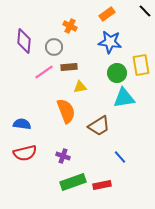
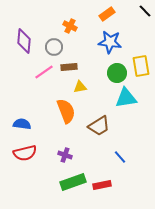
yellow rectangle: moved 1 px down
cyan triangle: moved 2 px right
purple cross: moved 2 px right, 1 px up
